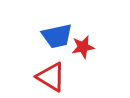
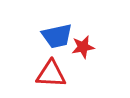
red triangle: moved 3 px up; rotated 28 degrees counterclockwise
